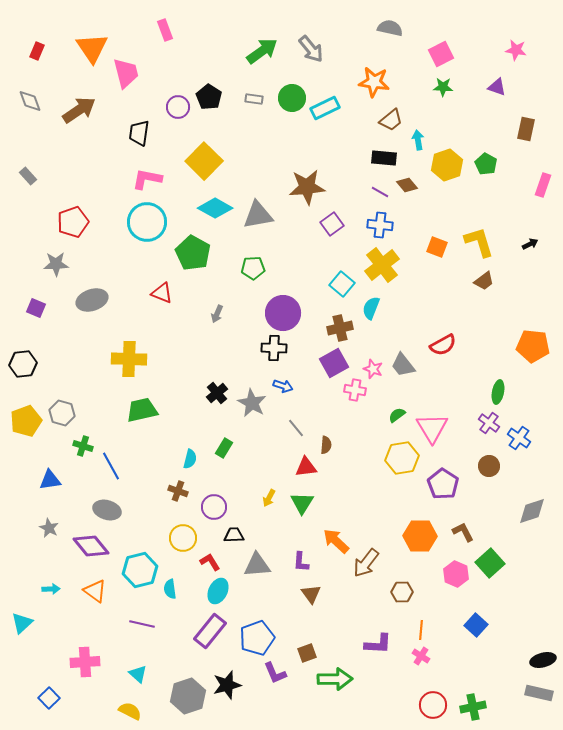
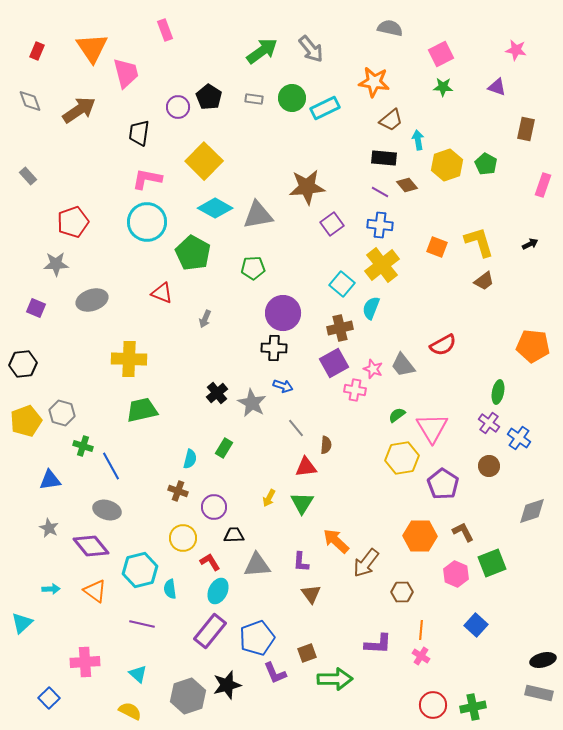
gray arrow at (217, 314): moved 12 px left, 5 px down
green square at (490, 563): moved 2 px right; rotated 20 degrees clockwise
